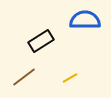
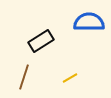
blue semicircle: moved 4 px right, 2 px down
brown line: rotated 35 degrees counterclockwise
